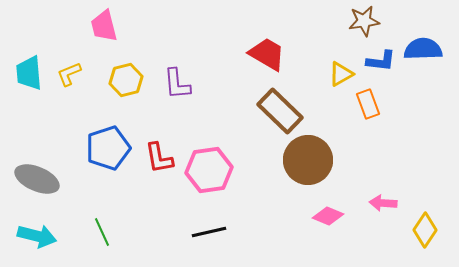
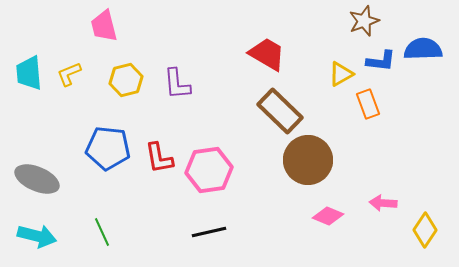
brown star: rotated 12 degrees counterclockwise
blue pentagon: rotated 24 degrees clockwise
